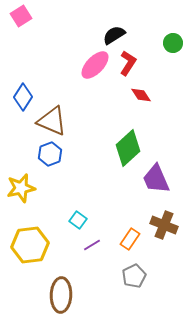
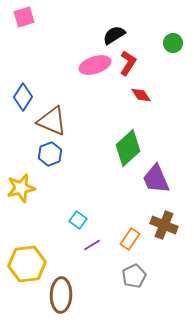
pink square: moved 3 px right, 1 px down; rotated 15 degrees clockwise
pink ellipse: rotated 28 degrees clockwise
yellow hexagon: moved 3 px left, 19 px down
